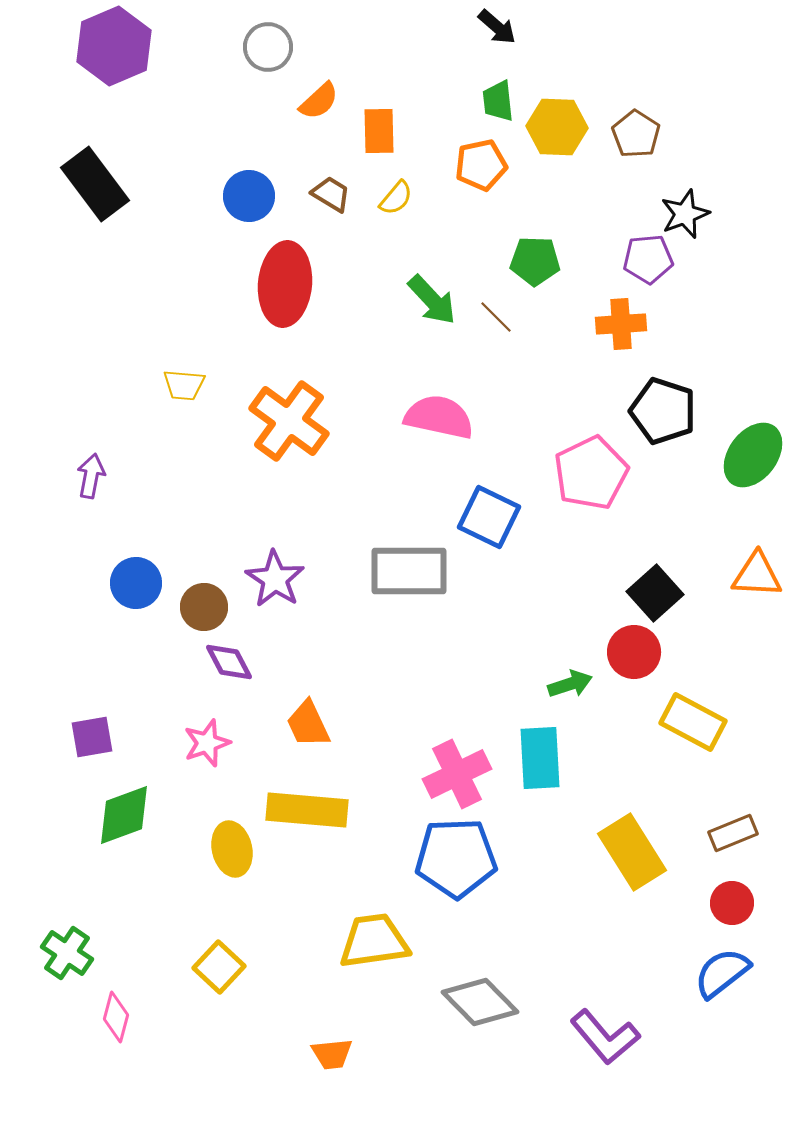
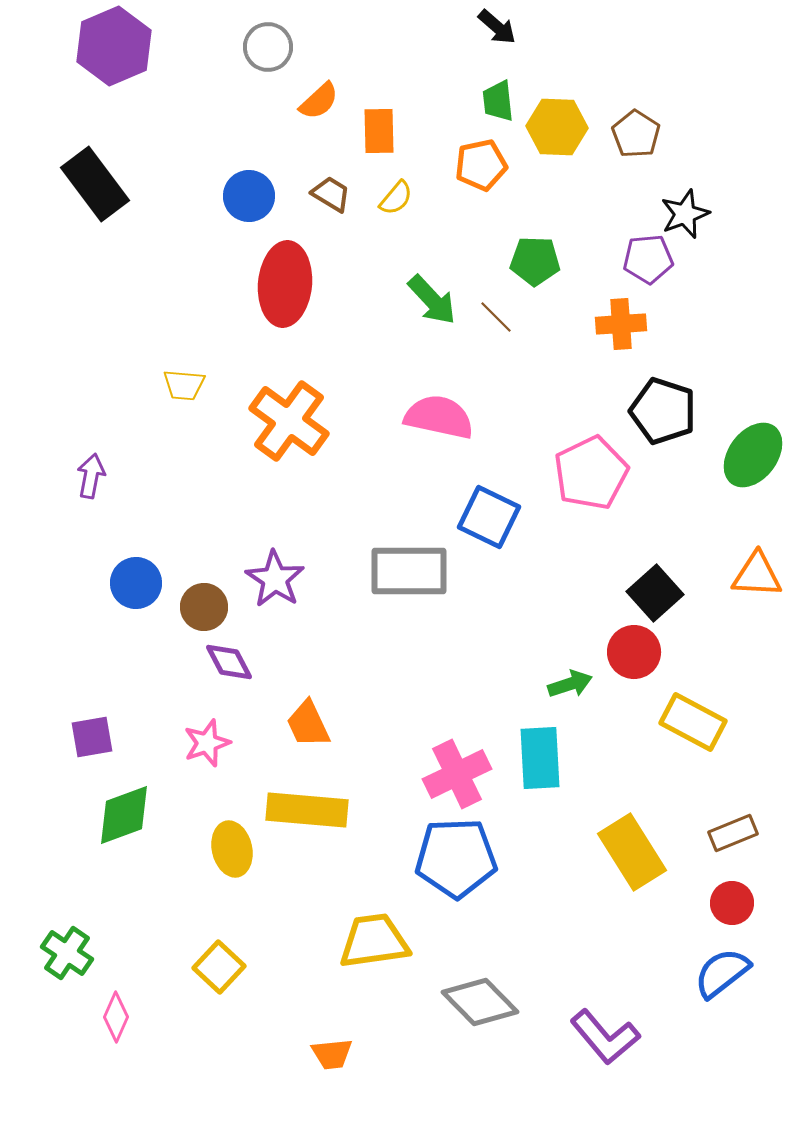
pink diamond at (116, 1017): rotated 9 degrees clockwise
